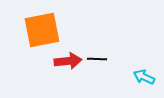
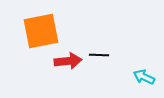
orange square: moved 1 px left, 1 px down
black line: moved 2 px right, 4 px up
